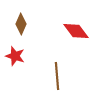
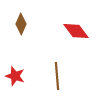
red star: moved 20 px down
